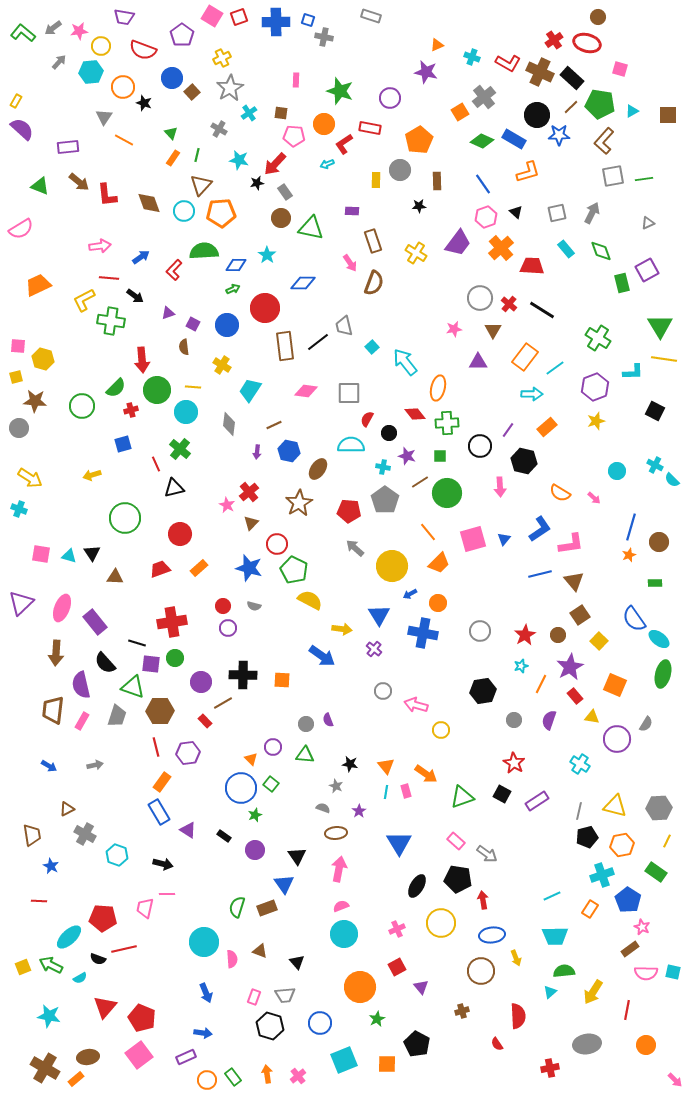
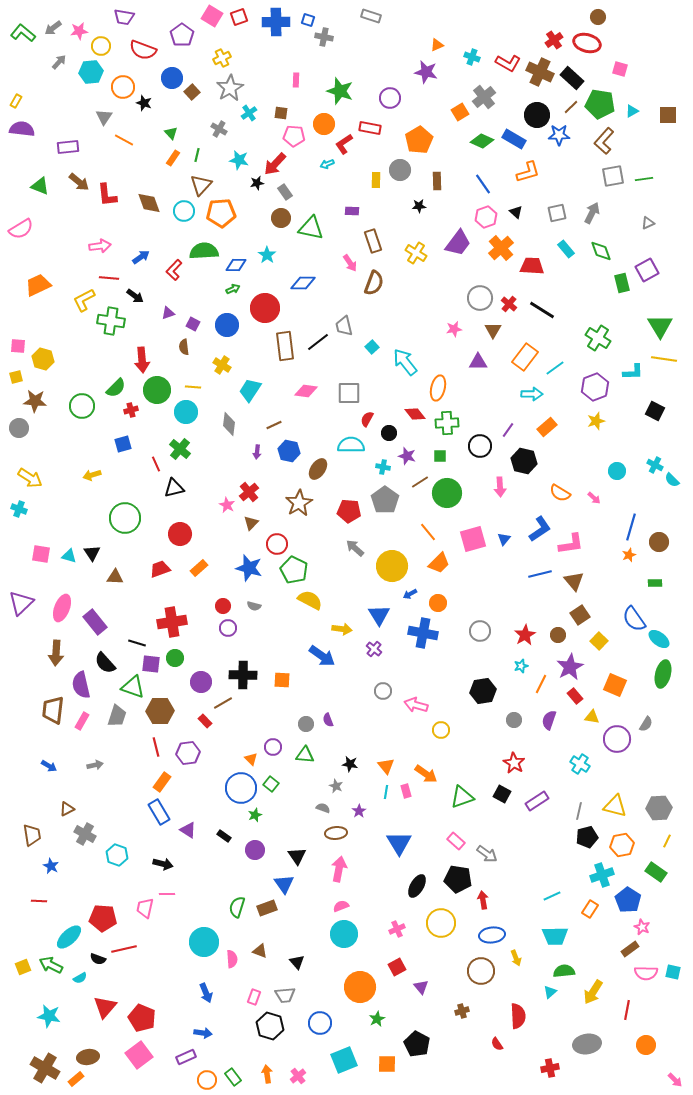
purple semicircle at (22, 129): rotated 35 degrees counterclockwise
